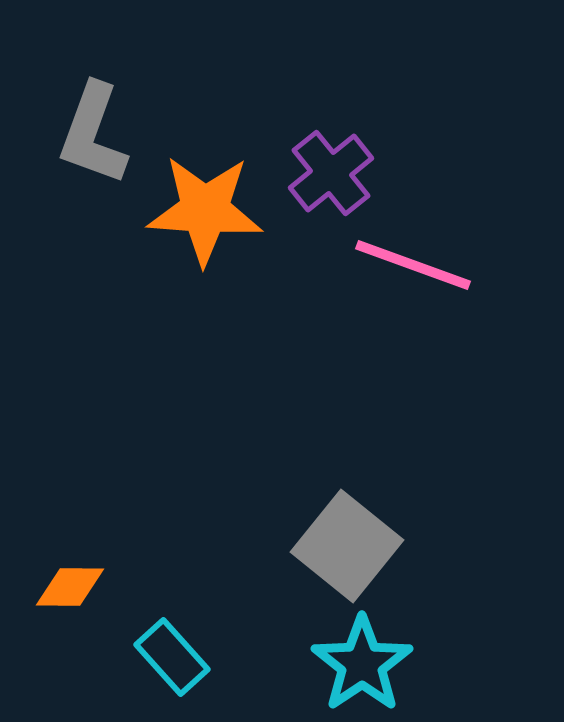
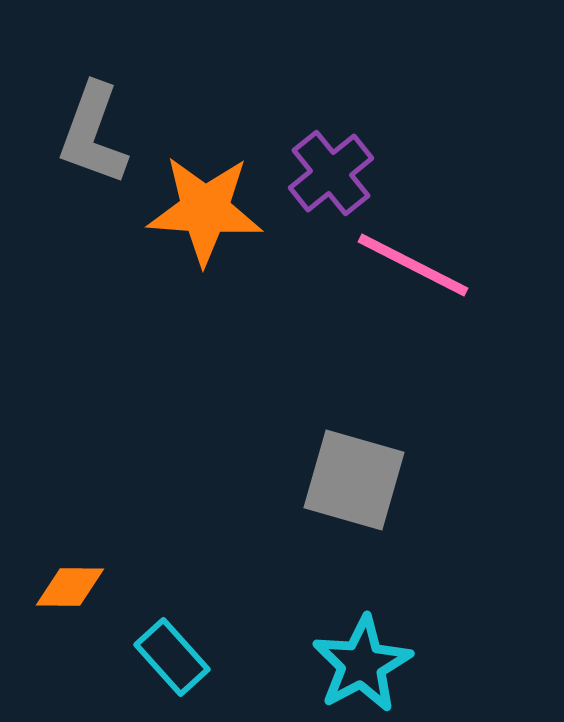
pink line: rotated 7 degrees clockwise
gray square: moved 7 px right, 66 px up; rotated 23 degrees counterclockwise
cyan star: rotated 6 degrees clockwise
